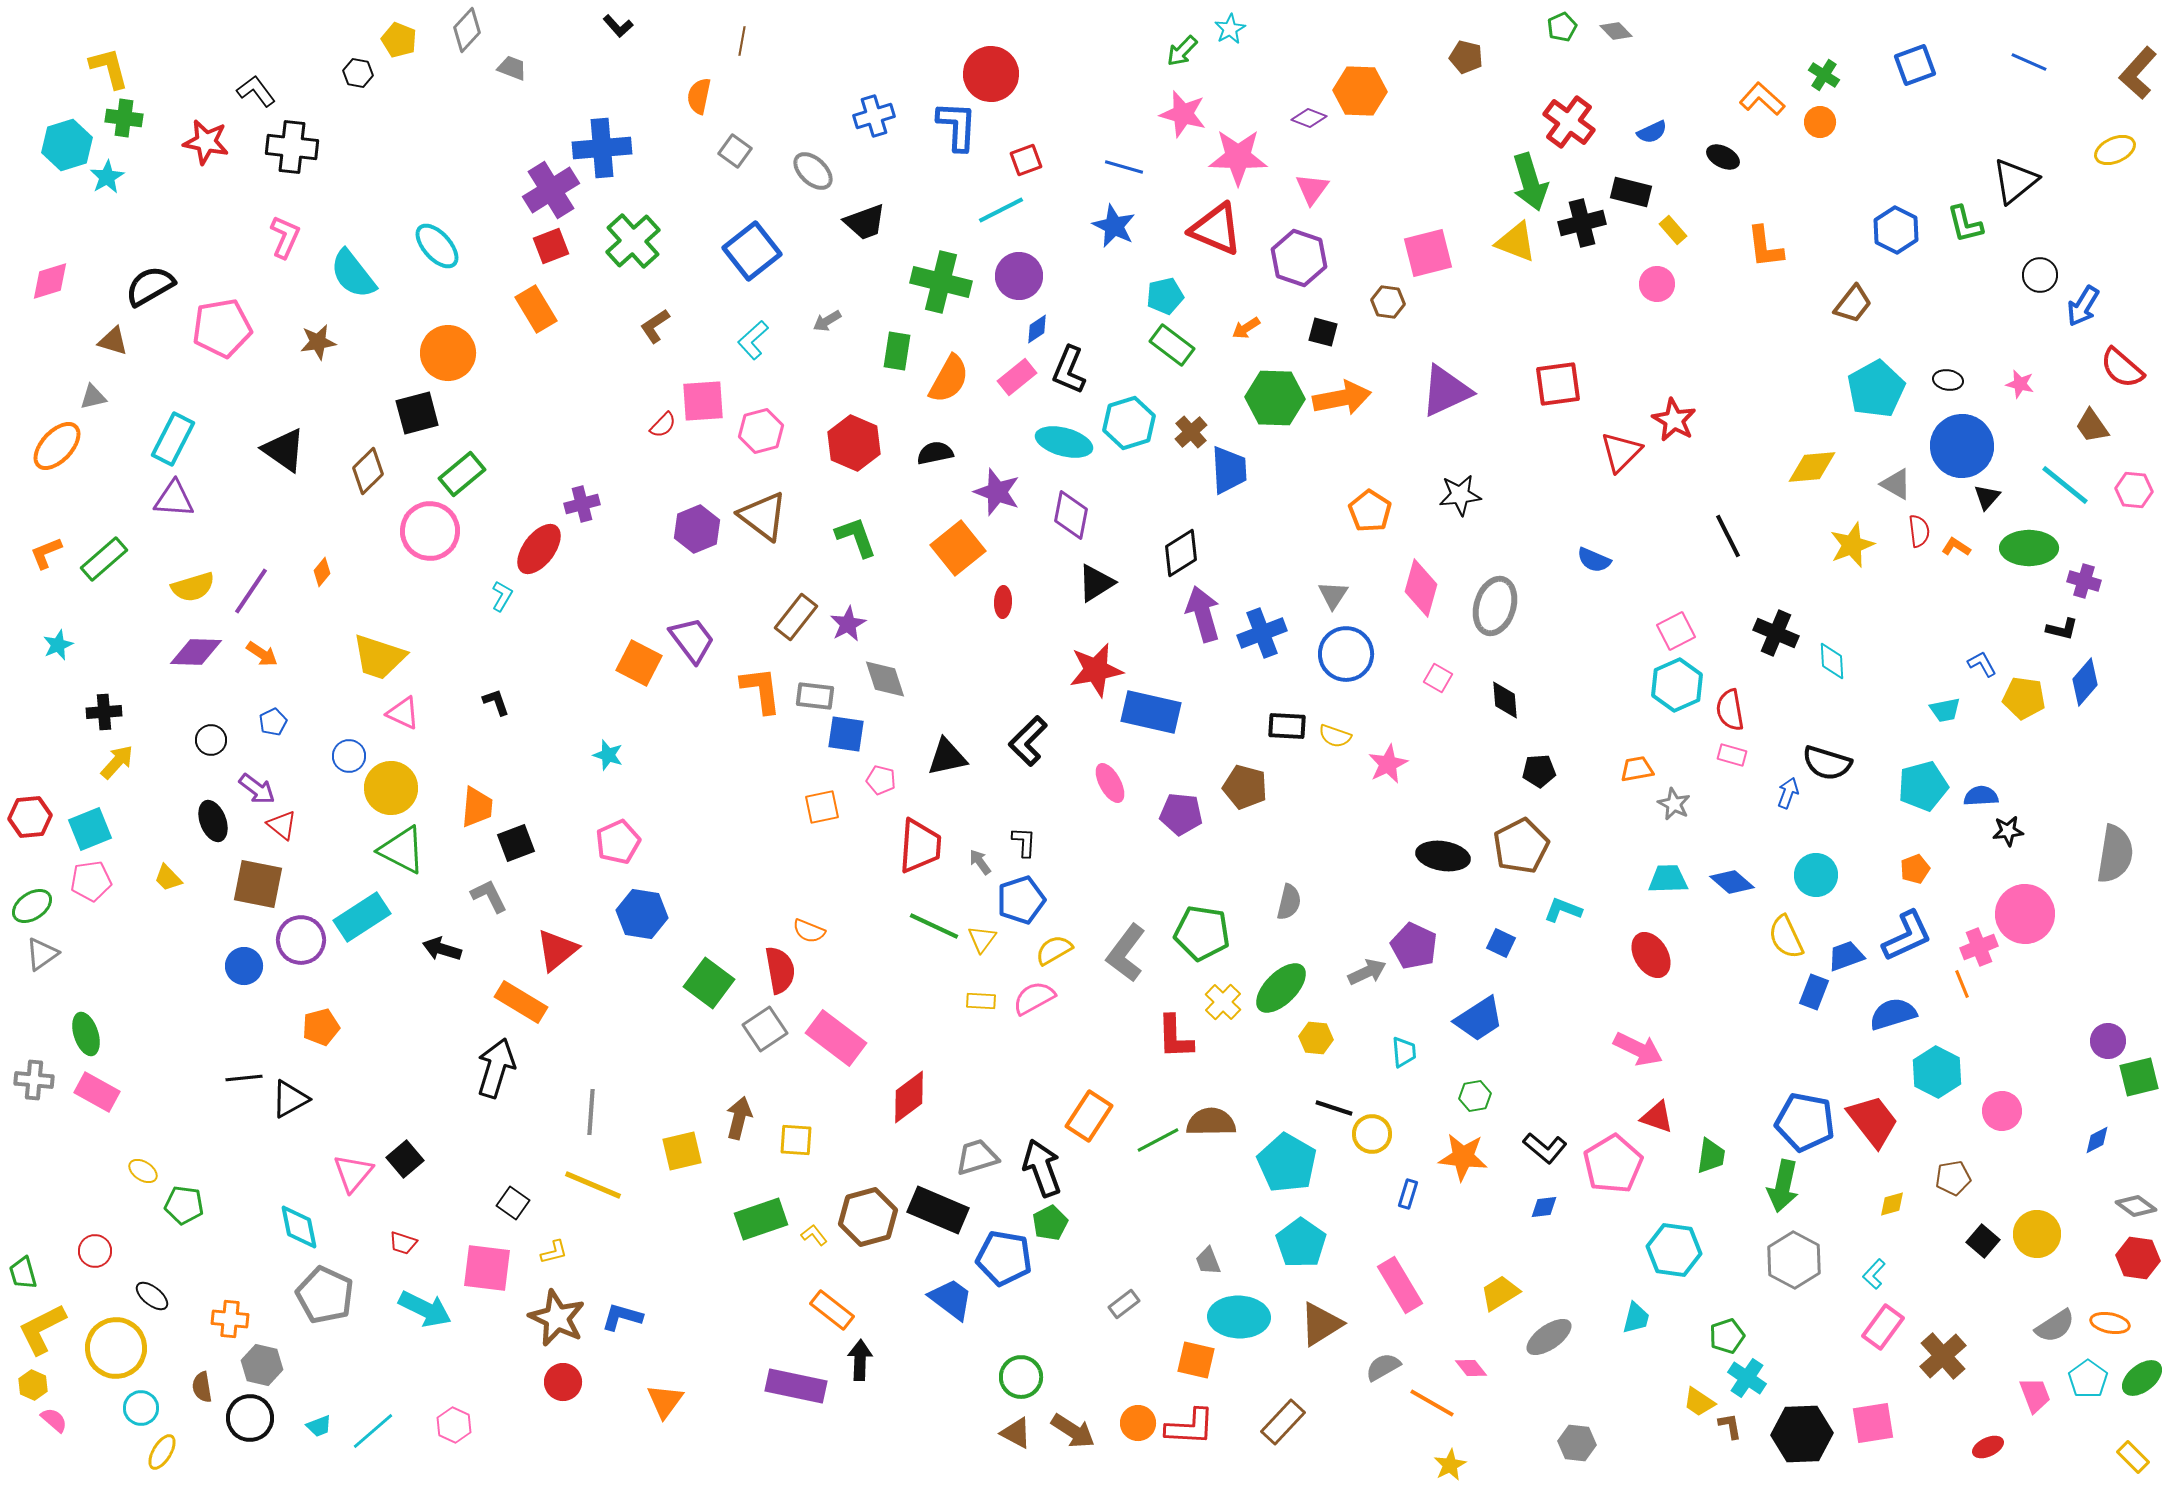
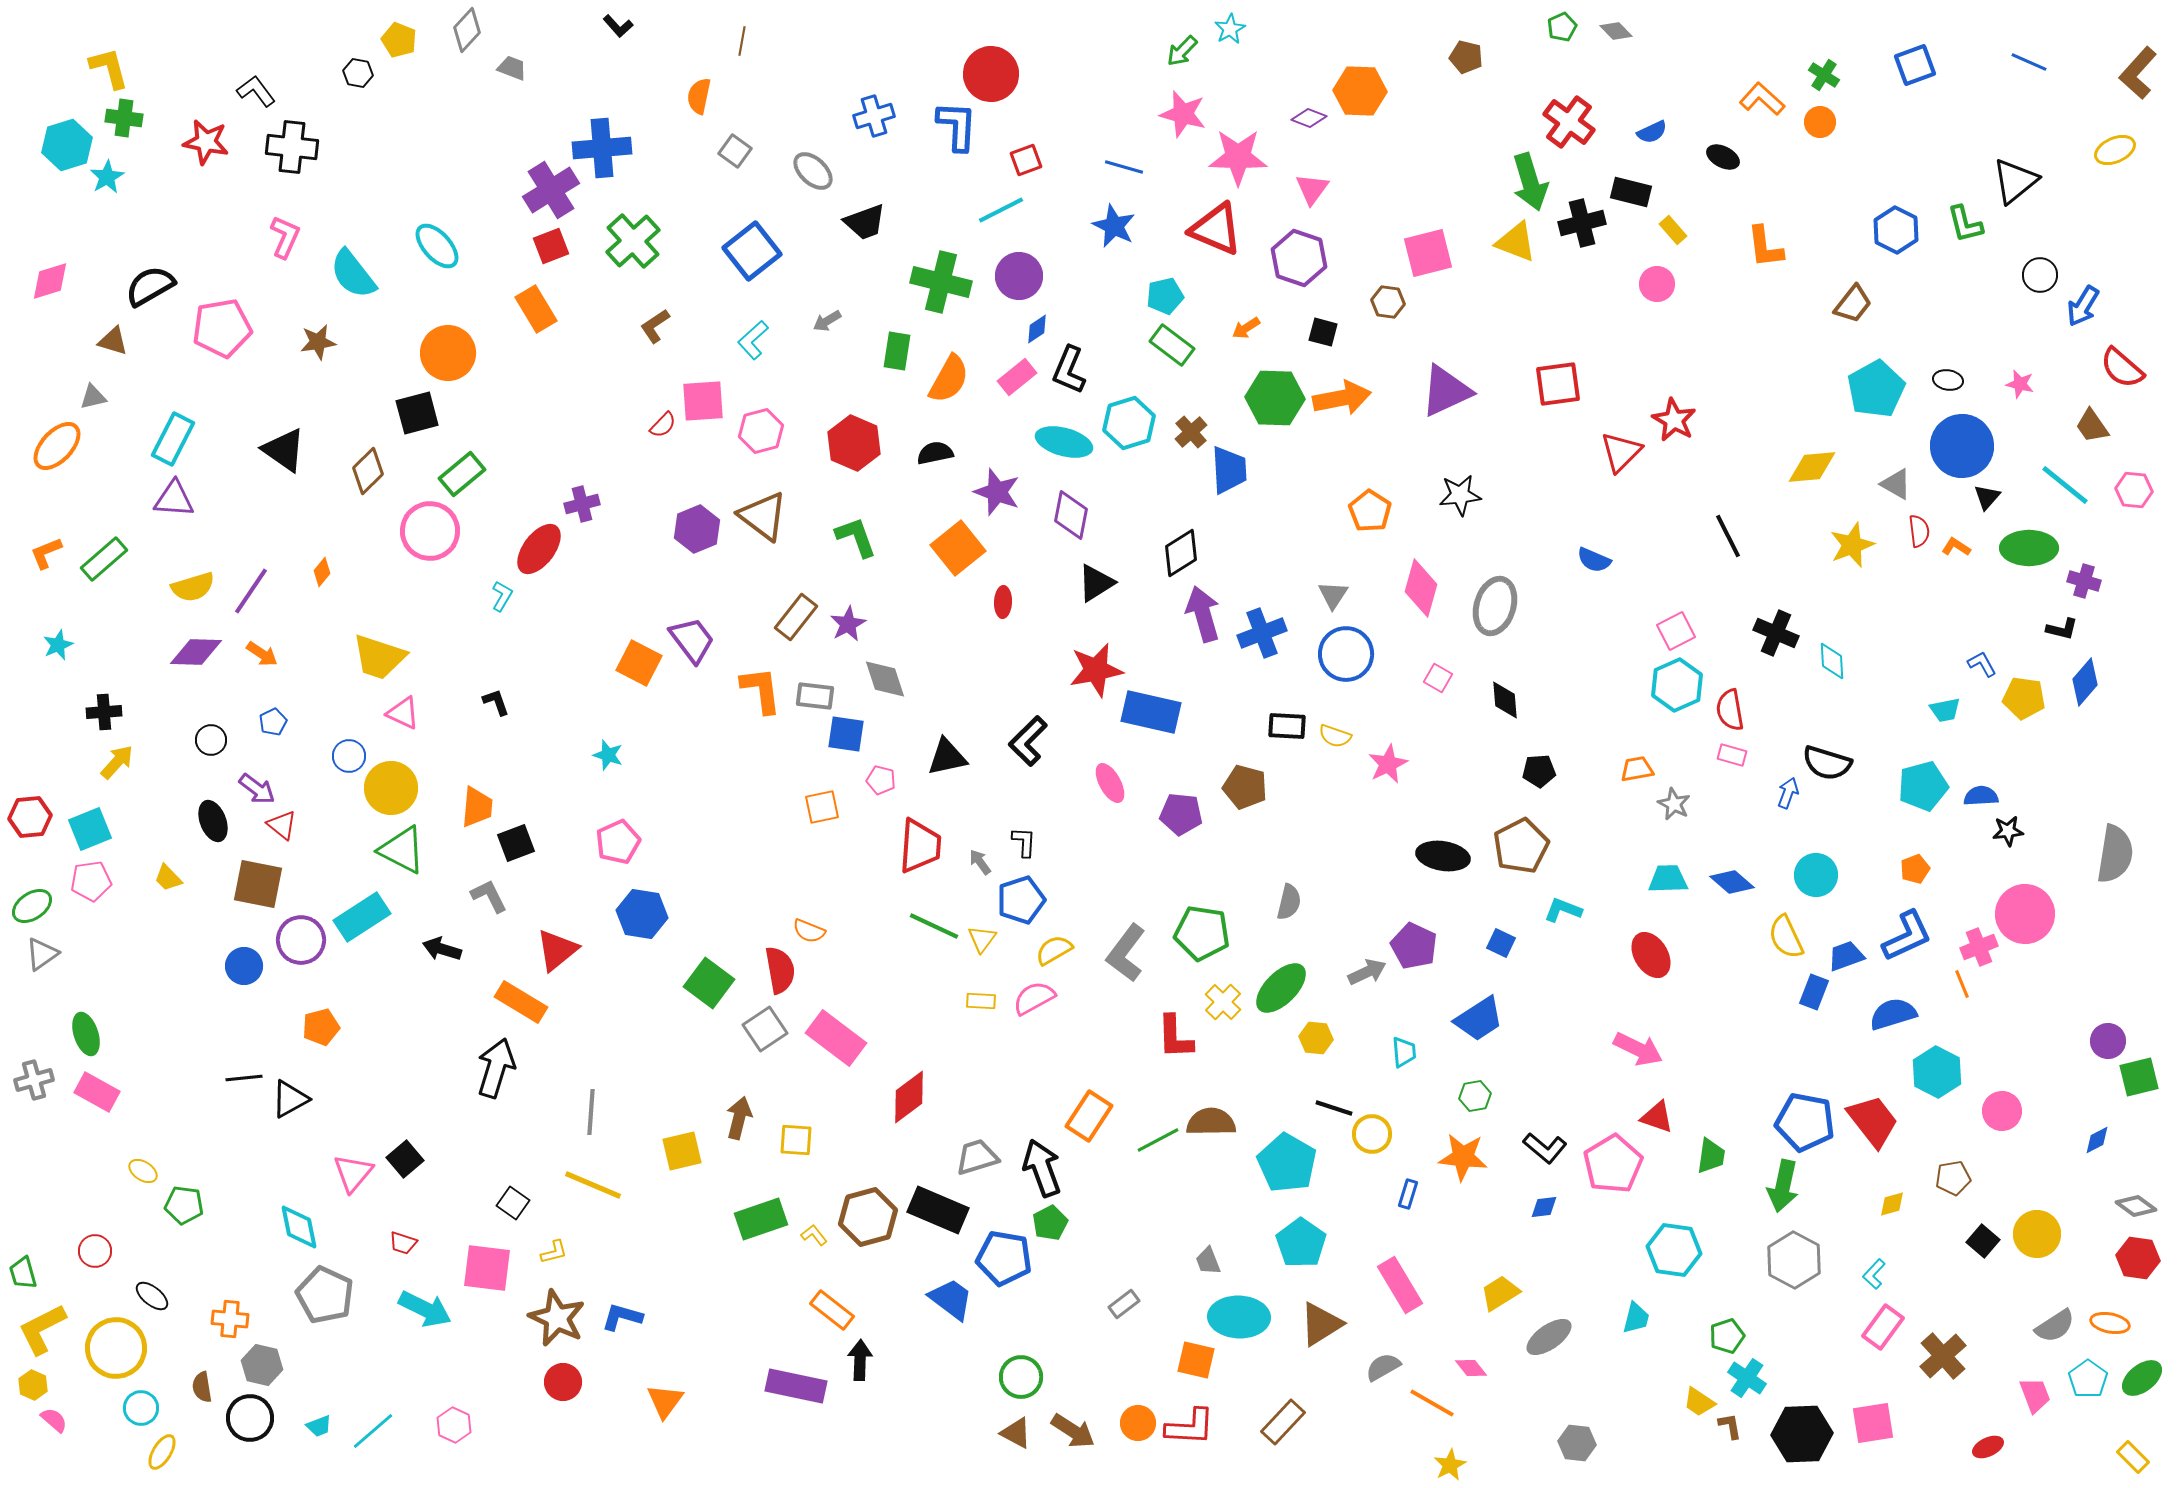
gray cross at (34, 1080): rotated 21 degrees counterclockwise
